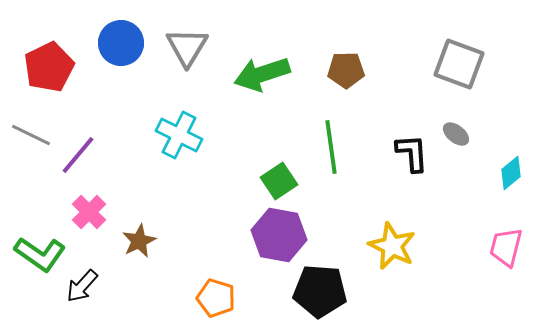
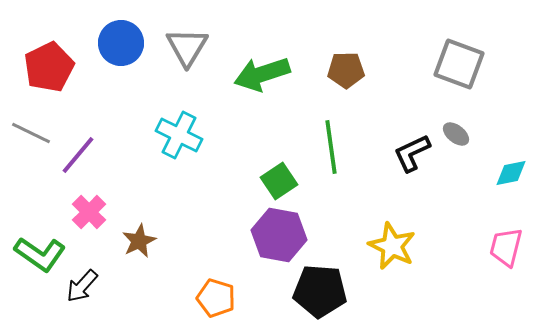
gray line: moved 2 px up
black L-shape: rotated 111 degrees counterclockwise
cyan diamond: rotated 28 degrees clockwise
